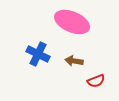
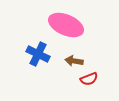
pink ellipse: moved 6 px left, 3 px down
red semicircle: moved 7 px left, 2 px up
